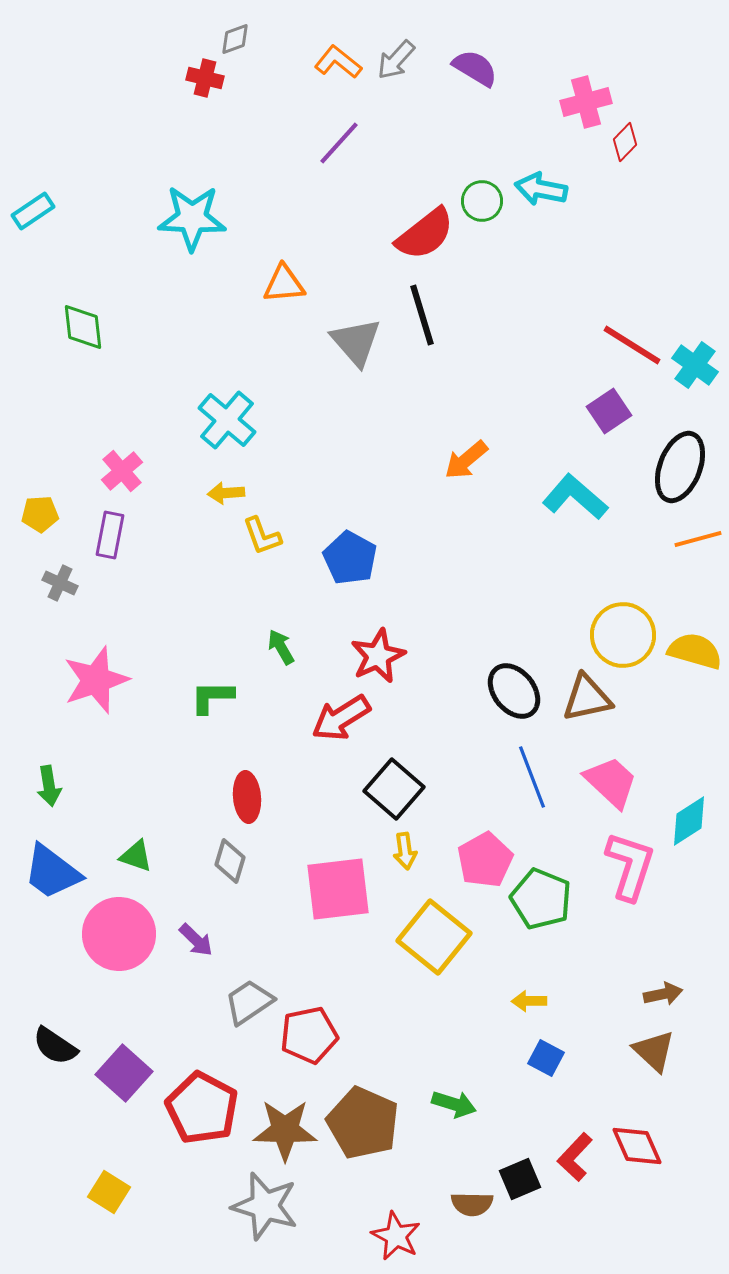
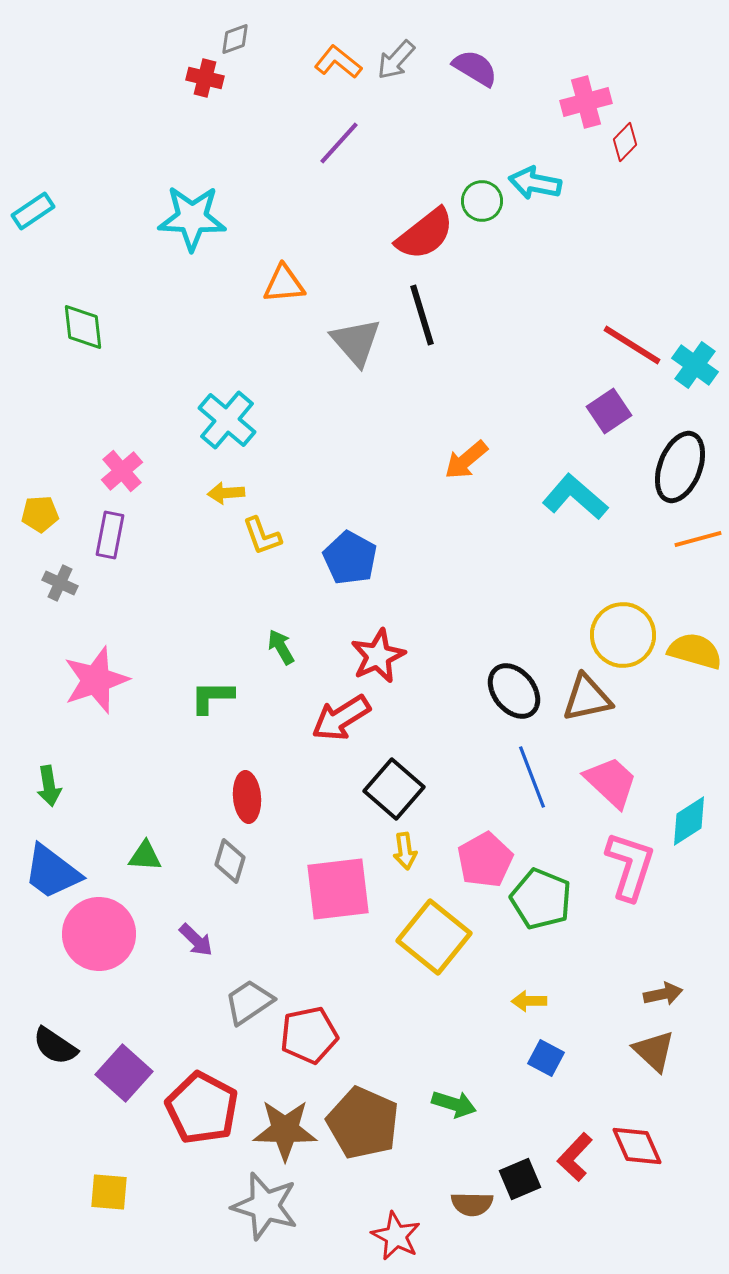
cyan arrow at (541, 189): moved 6 px left, 6 px up
green triangle at (136, 856): moved 9 px right; rotated 15 degrees counterclockwise
pink circle at (119, 934): moved 20 px left
yellow square at (109, 1192): rotated 27 degrees counterclockwise
